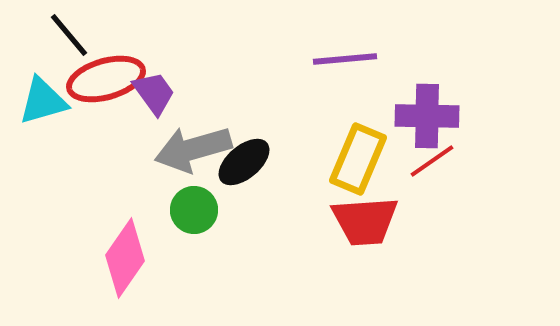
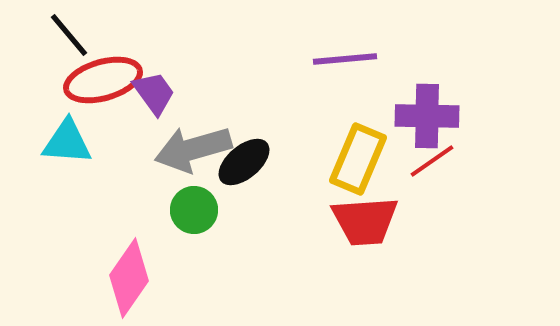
red ellipse: moved 3 px left, 1 px down
cyan triangle: moved 24 px right, 41 px down; rotated 20 degrees clockwise
pink diamond: moved 4 px right, 20 px down
